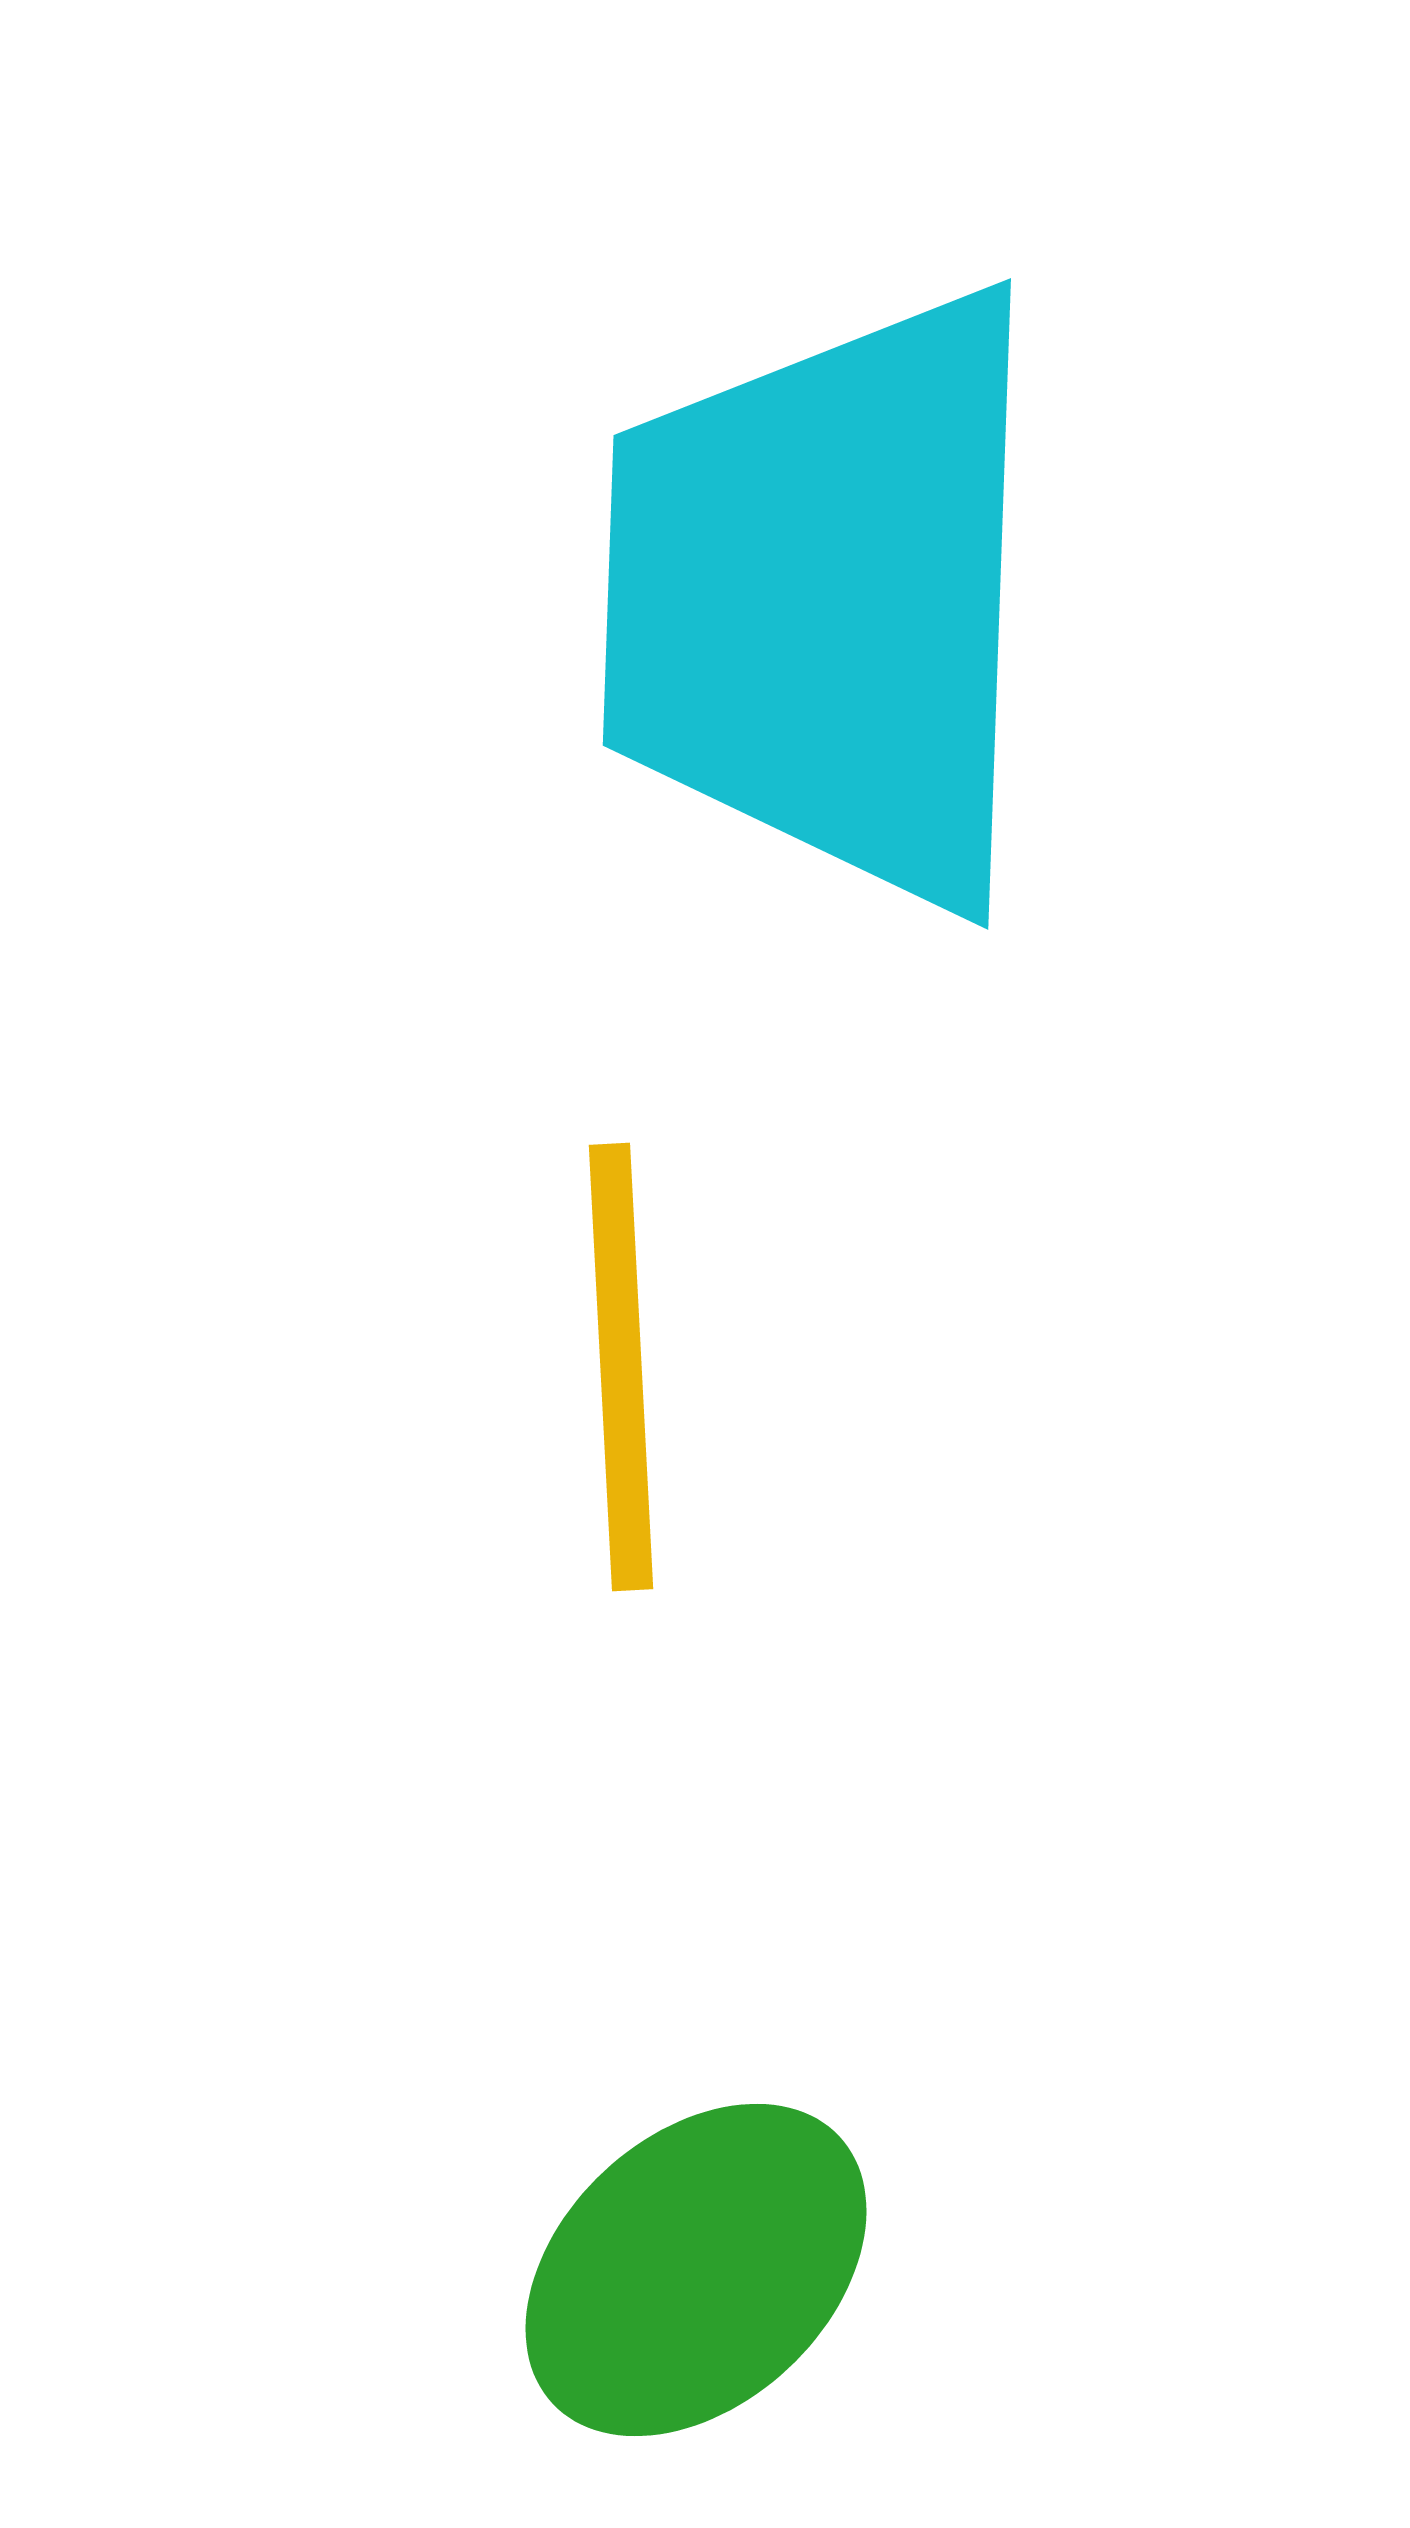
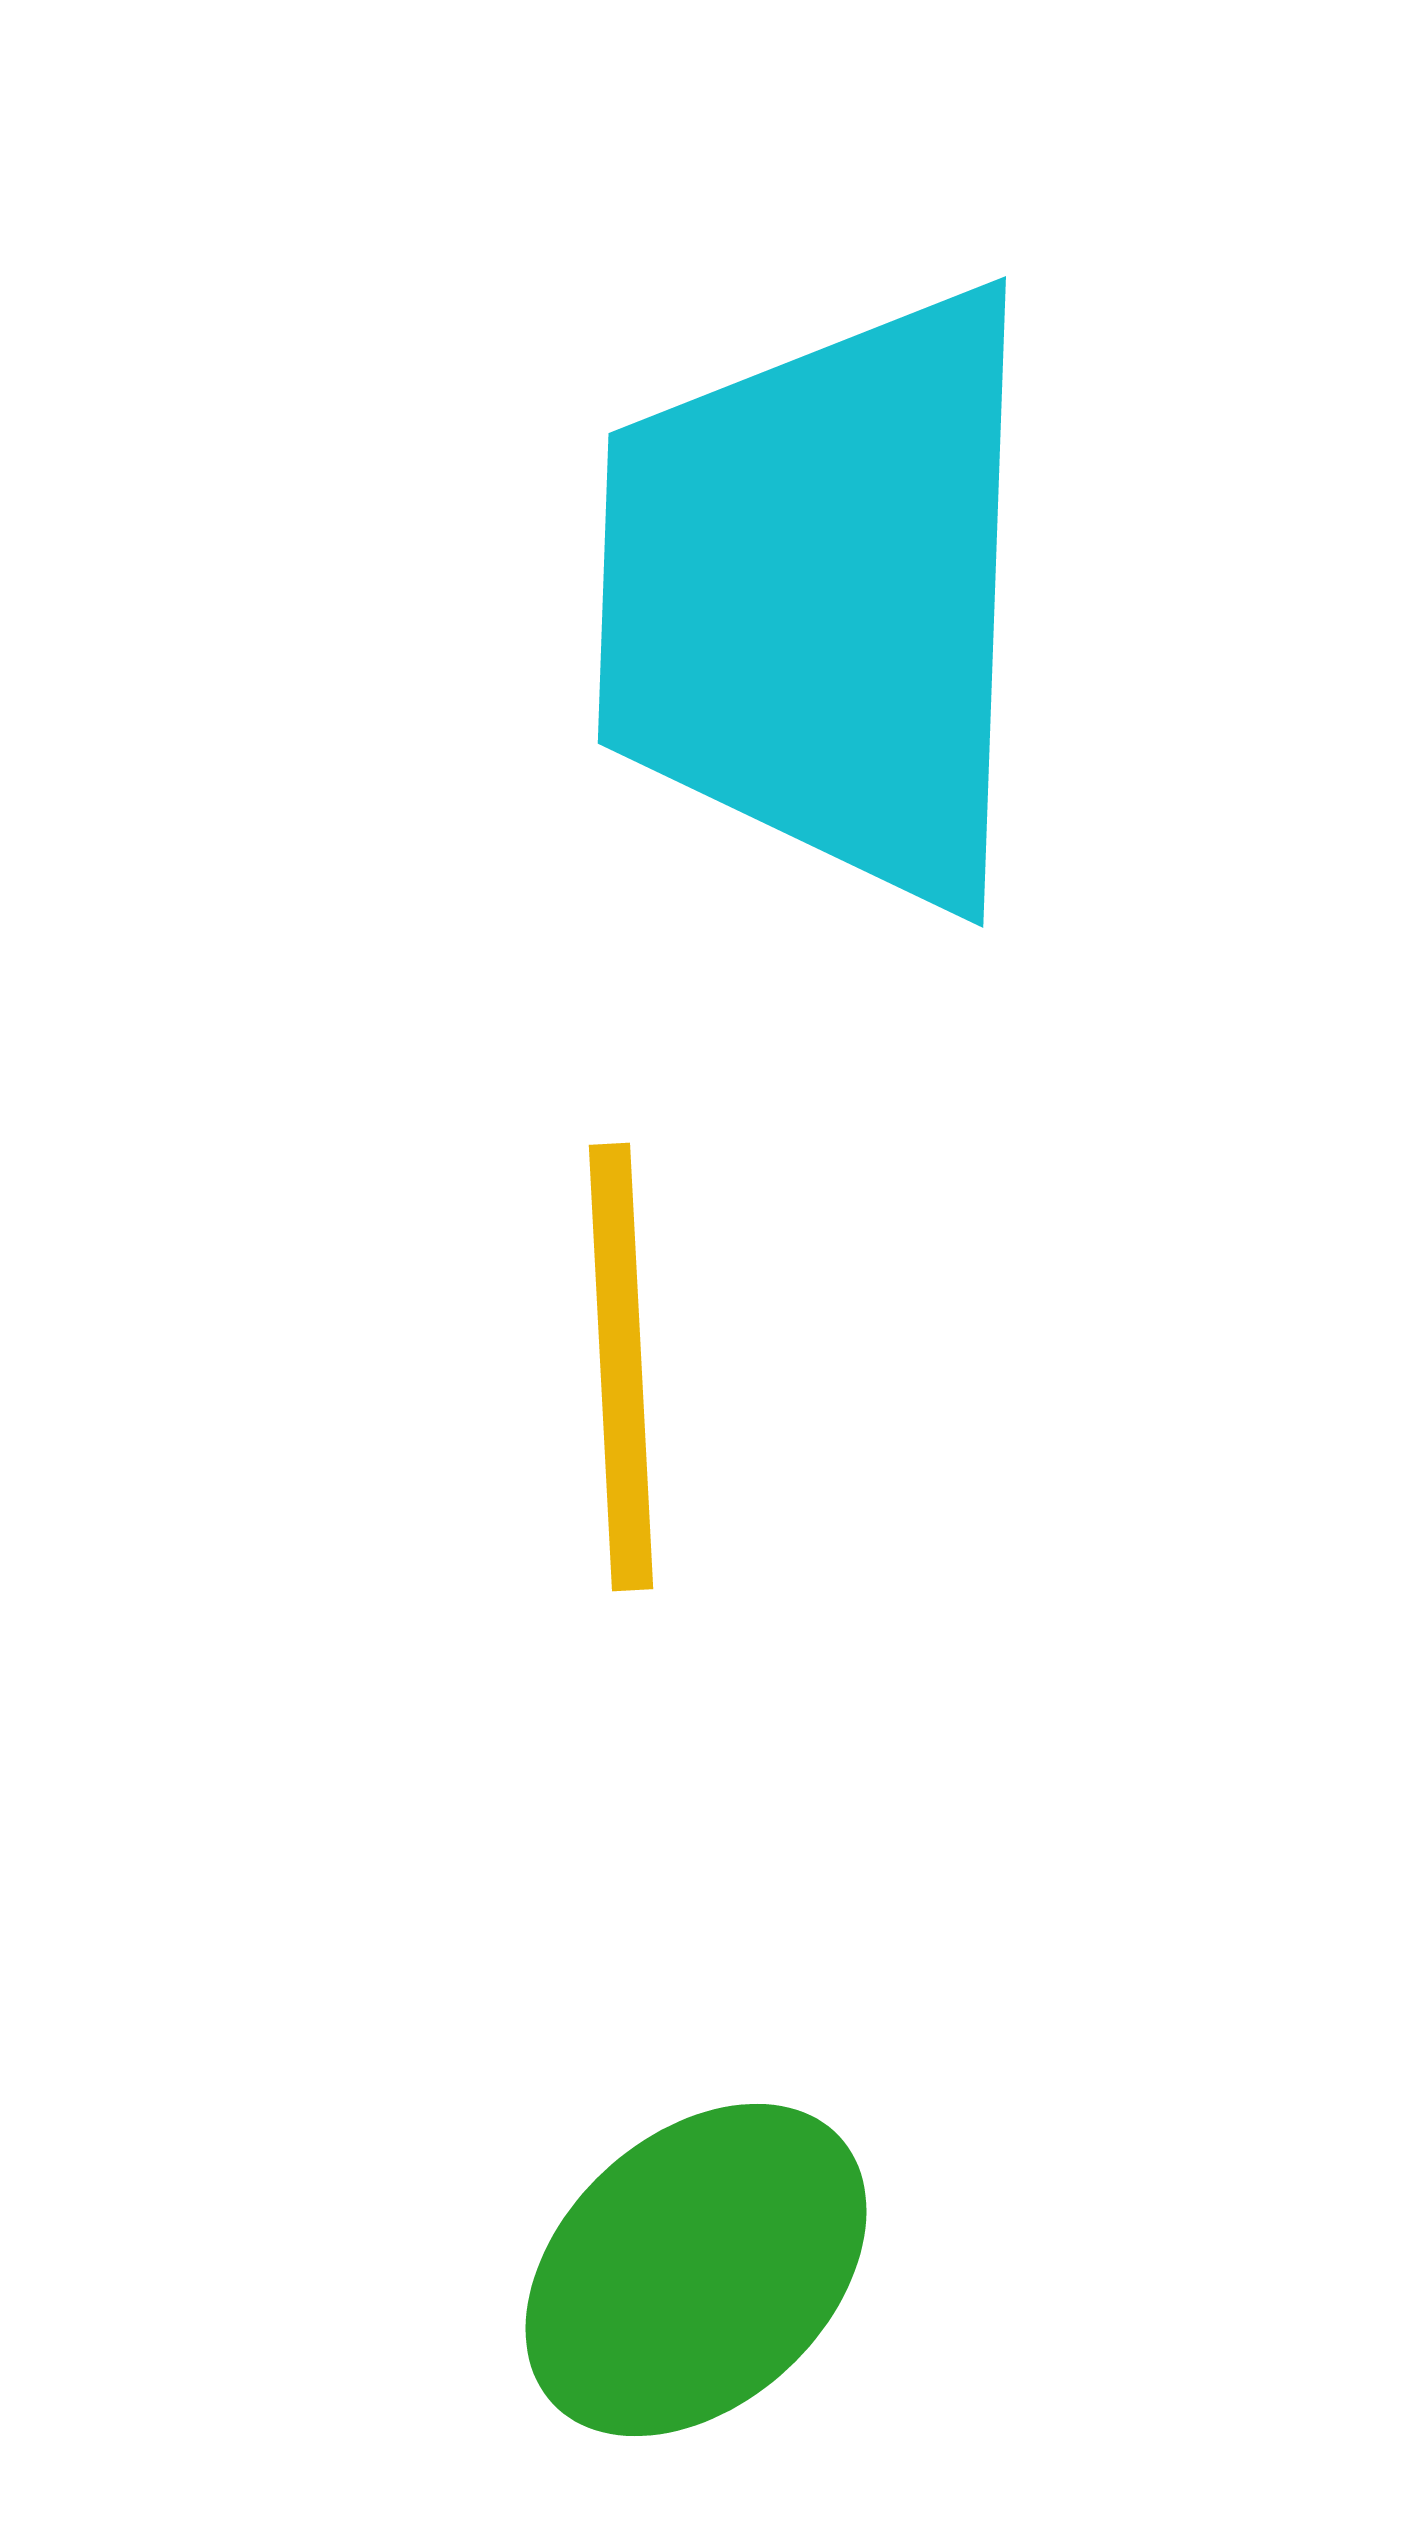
cyan trapezoid: moved 5 px left, 2 px up
